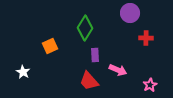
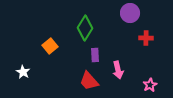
orange square: rotated 14 degrees counterclockwise
pink arrow: rotated 54 degrees clockwise
